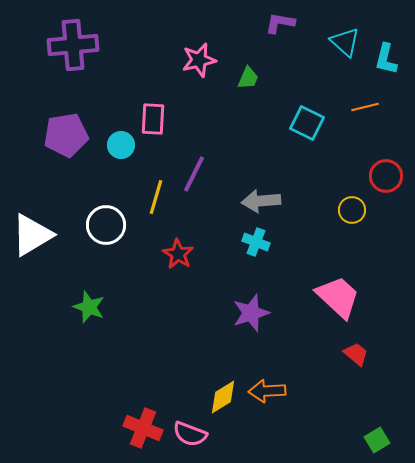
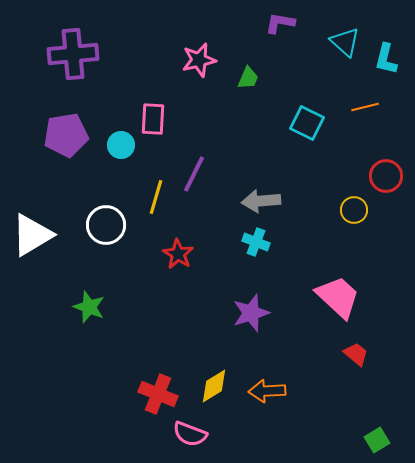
purple cross: moved 9 px down
yellow circle: moved 2 px right
yellow diamond: moved 9 px left, 11 px up
red cross: moved 15 px right, 34 px up
